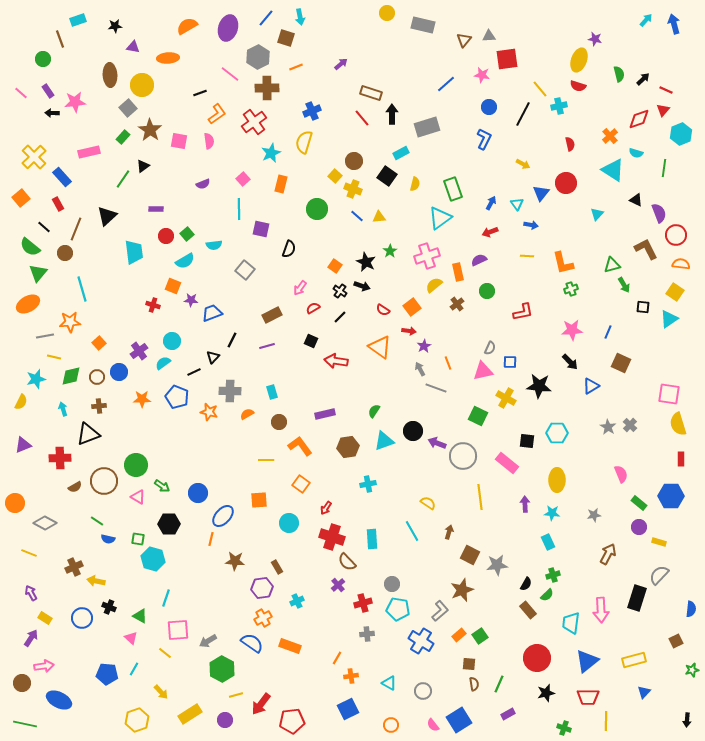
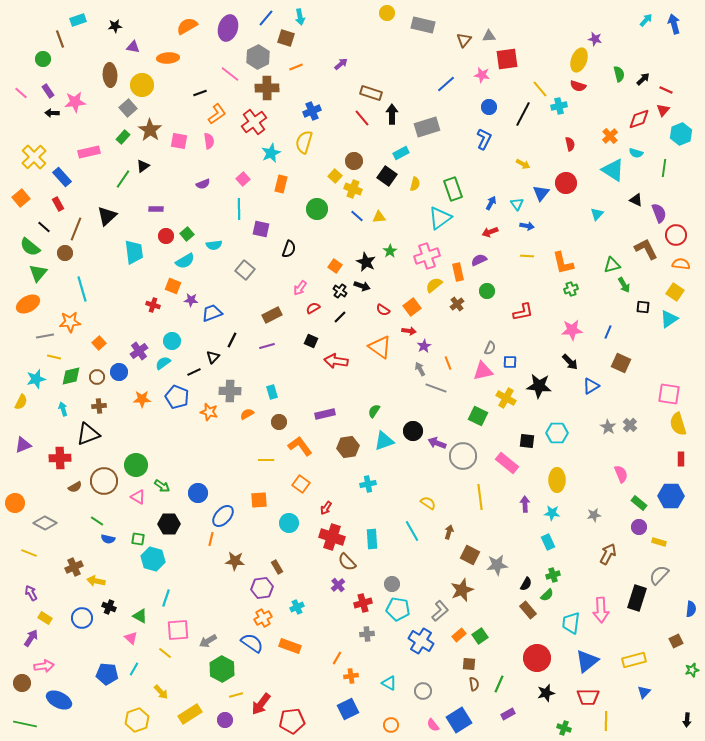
blue arrow at (531, 225): moved 4 px left, 1 px down
cyan cross at (297, 601): moved 6 px down
